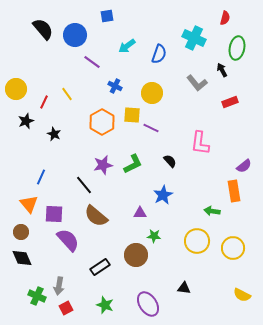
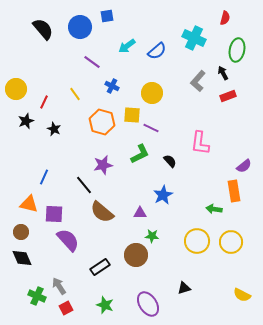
blue circle at (75, 35): moved 5 px right, 8 px up
green ellipse at (237, 48): moved 2 px down
blue semicircle at (159, 54): moved 2 px left, 3 px up; rotated 30 degrees clockwise
black arrow at (222, 70): moved 1 px right, 3 px down
gray L-shape at (197, 83): moved 1 px right, 2 px up; rotated 80 degrees clockwise
blue cross at (115, 86): moved 3 px left
yellow line at (67, 94): moved 8 px right
red rectangle at (230, 102): moved 2 px left, 6 px up
orange hexagon at (102, 122): rotated 15 degrees counterclockwise
black star at (54, 134): moved 5 px up
green L-shape at (133, 164): moved 7 px right, 10 px up
blue line at (41, 177): moved 3 px right
orange triangle at (29, 204): rotated 36 degrees counterclockwise
green arrow at (212, 211): moved 2 px right, 2 px up
brown semicircle at (96, 216): moved 6 px right, 4 px up
green star at (154, 236): moved 2 px left
yellow circle at (233, 248): moved 2 px left, 6 px up
gray arrow at (59, 286): rotated 138 degrees clockwise
black triangle at (184, 288): rotated 24 degrees counterclockwise
